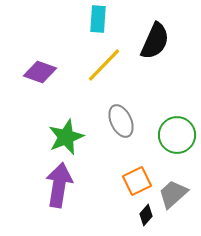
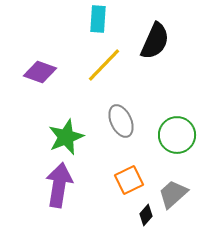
orange square: moved 8 px left, 1 px up
